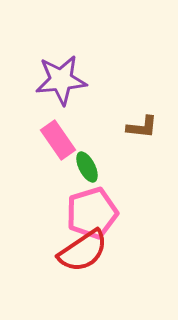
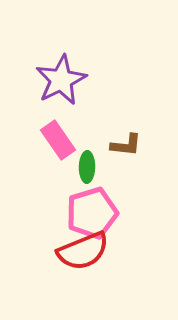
purple star: rotated 21 degrees counterclockwise
brown L-shape: moved 16 px left, 18 px down
green ellipse: rotated 28 degrees clockwise
red semicircle: rotated 12 degrees clockwise
